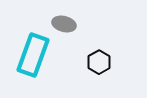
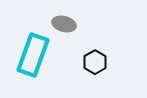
black hexagon: moved 4 px left
